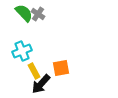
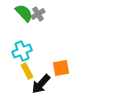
gray cross: rotated 24 degrees clockwise
yellow rectangle: moved 7 px left
